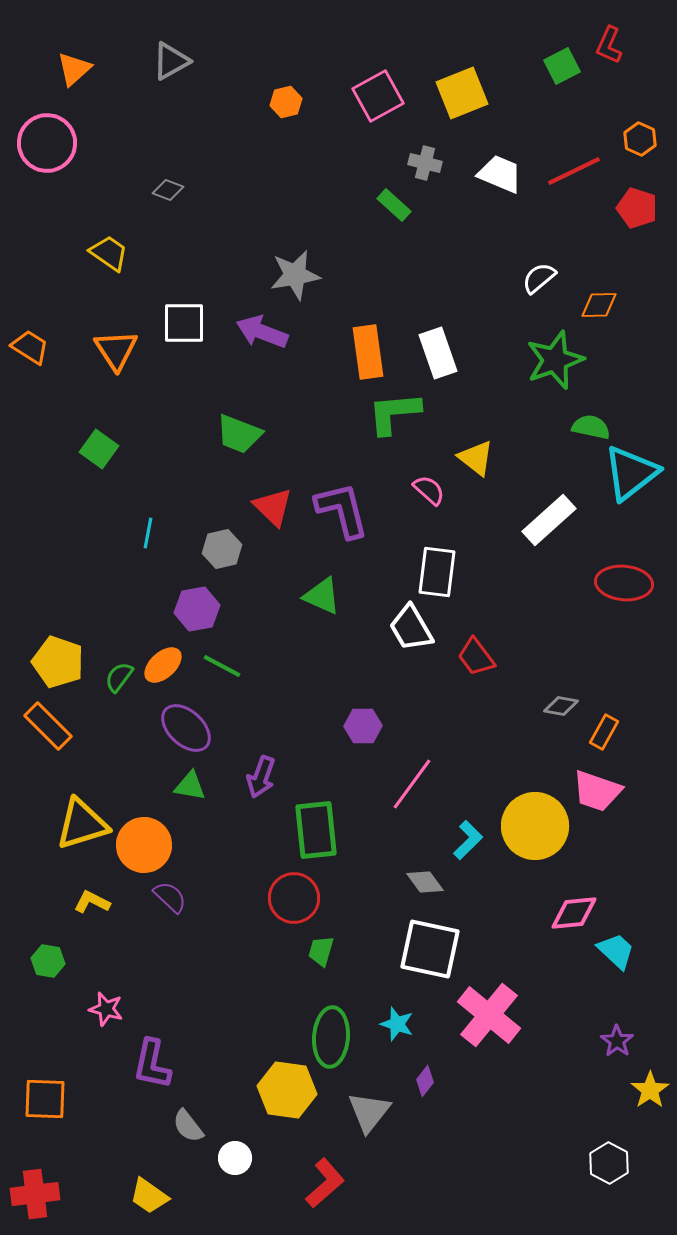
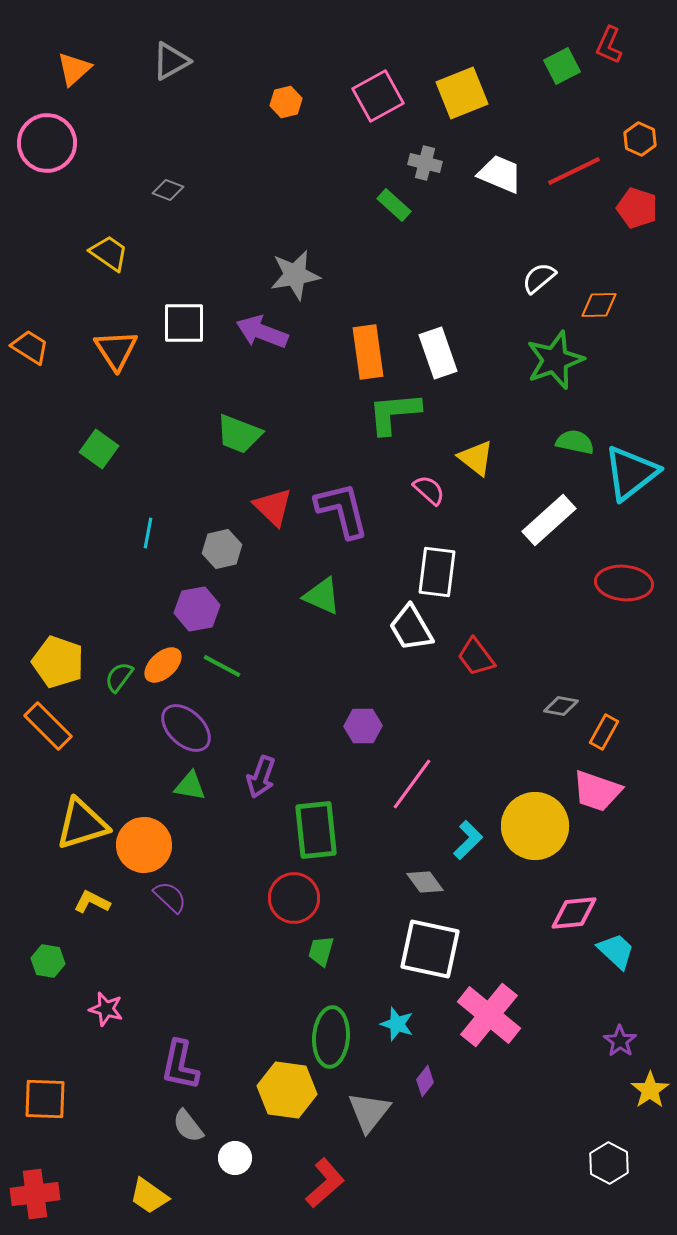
green semicircle at (591, 427): moved 16 px left, 15 px down
purple star at (617, 1041): moved 3 px right
purple L-shape at (152, 1064): moved 28 px right, 1 px down
